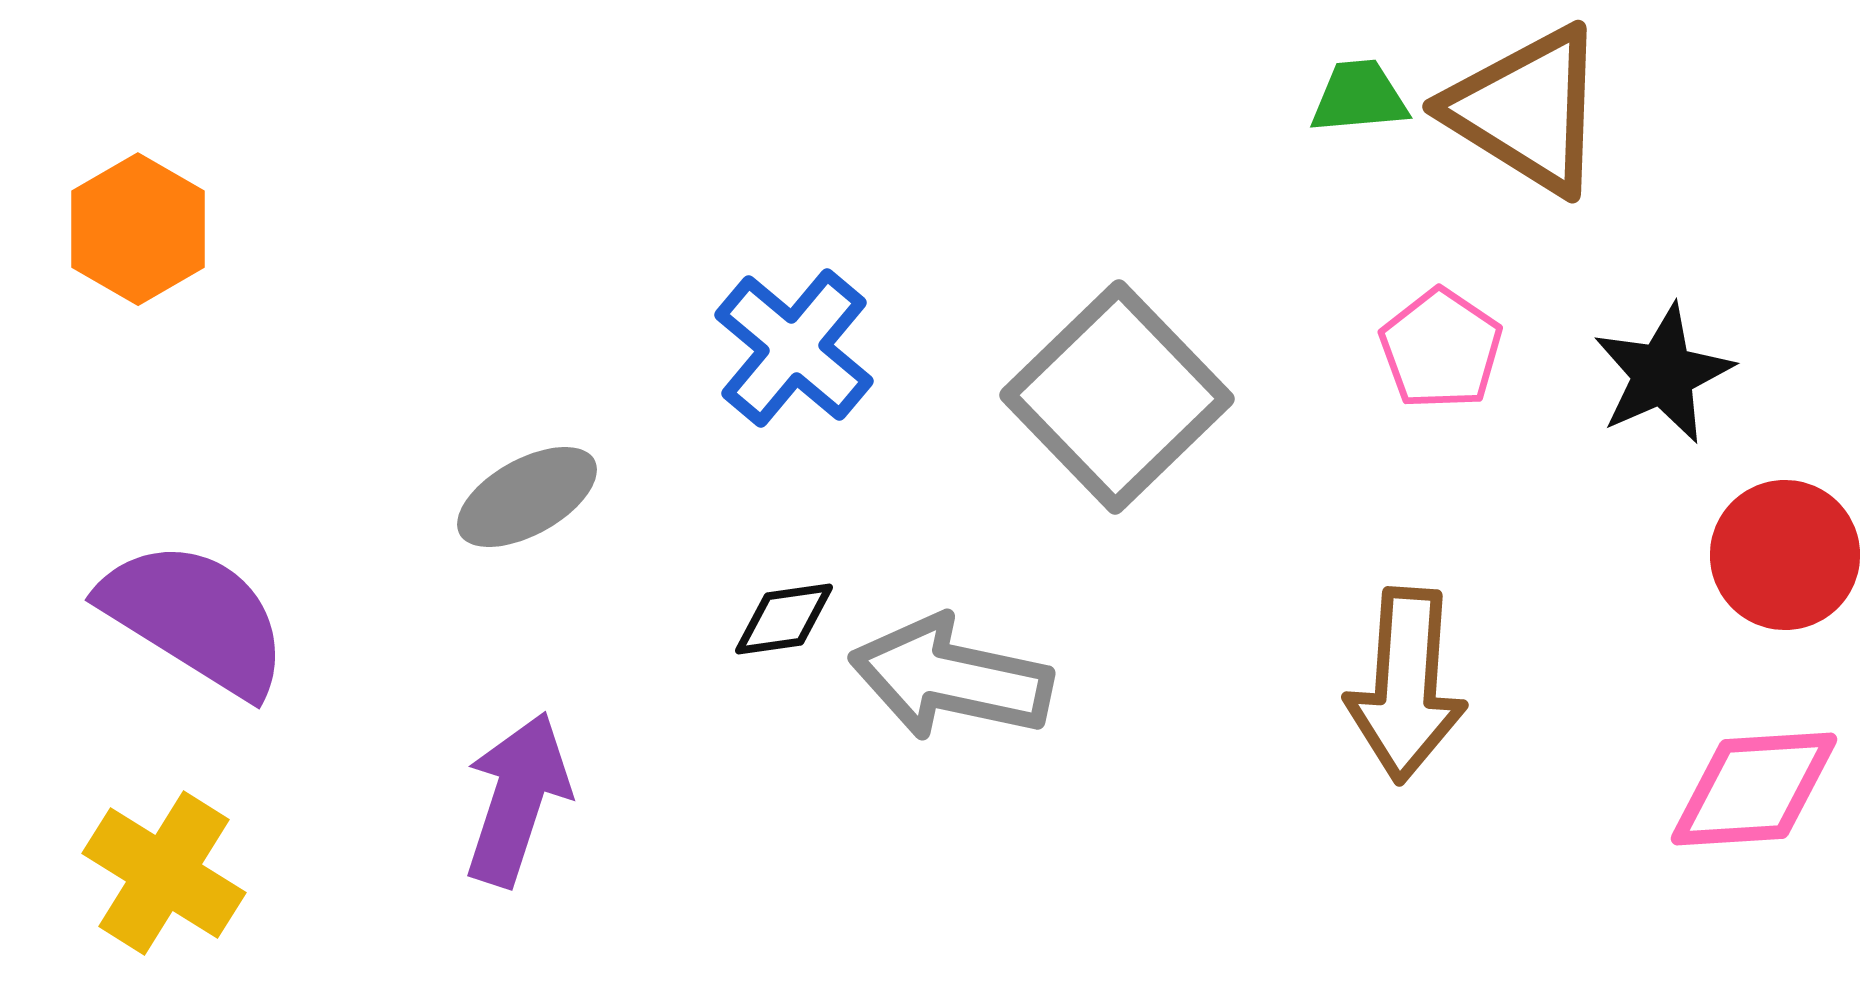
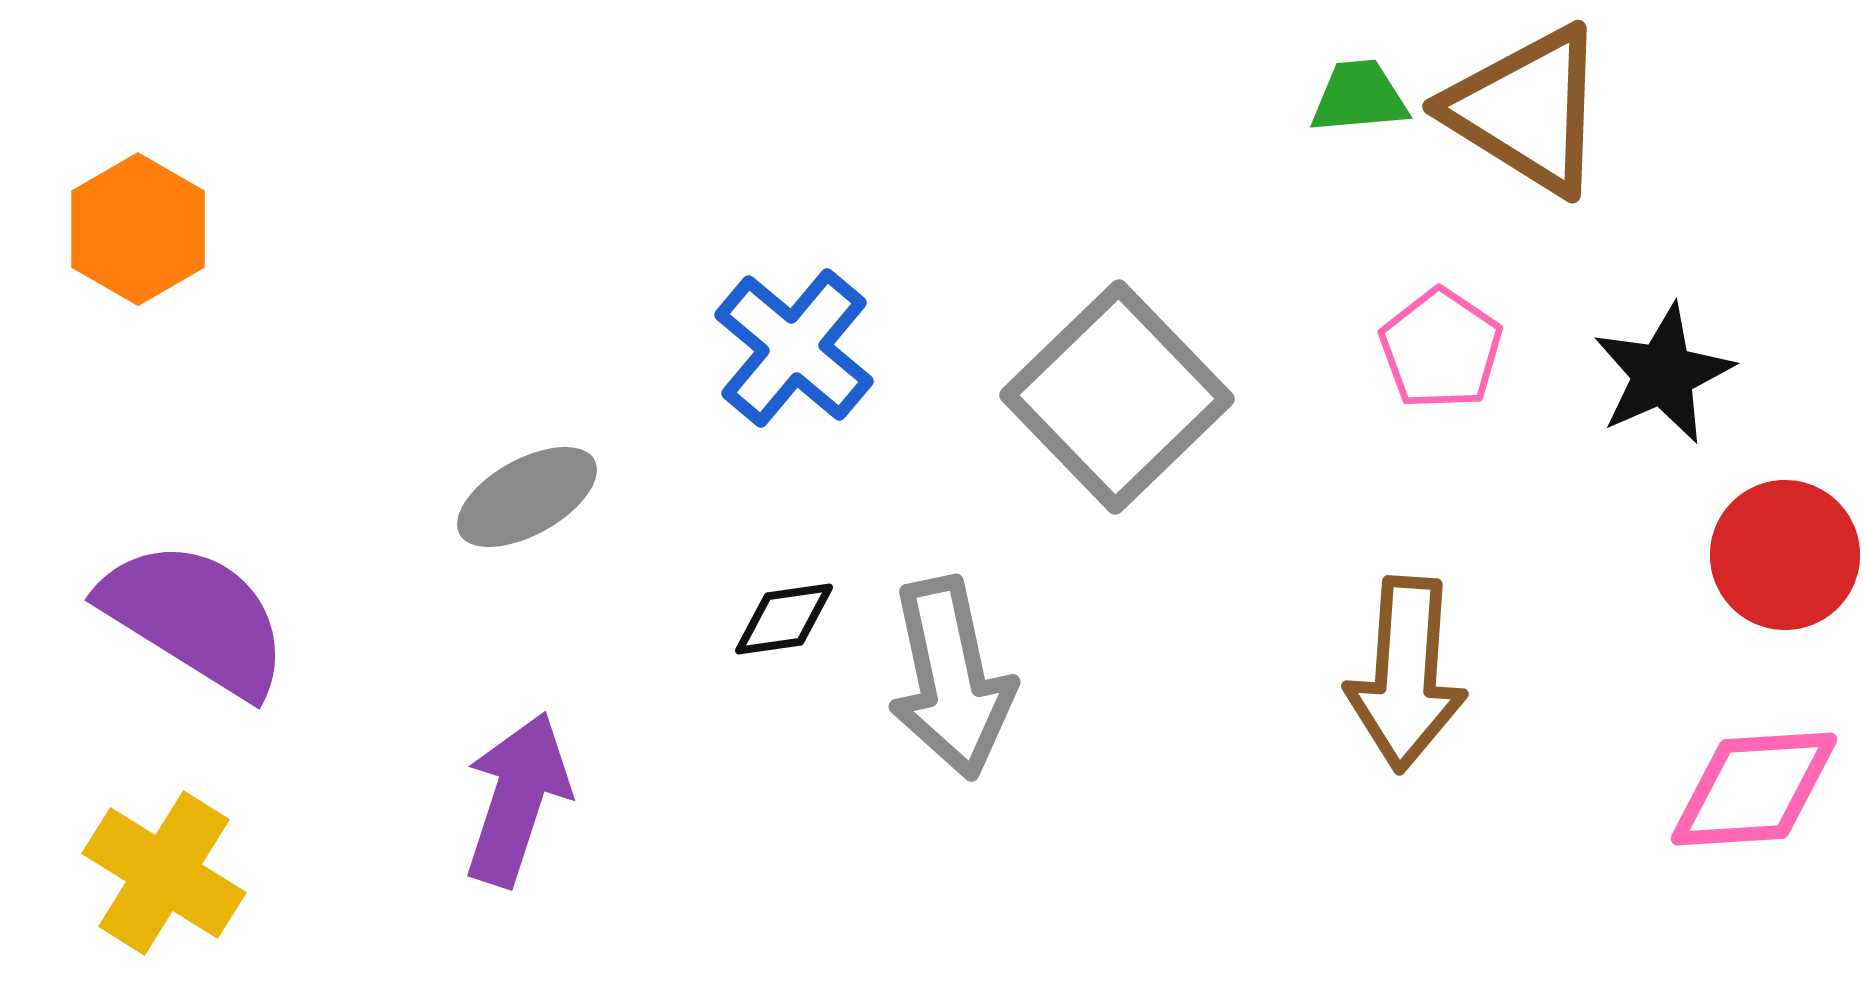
gray arrow: rotated 114 degrees counterclockwise
brown arrow: moved 11 px up
